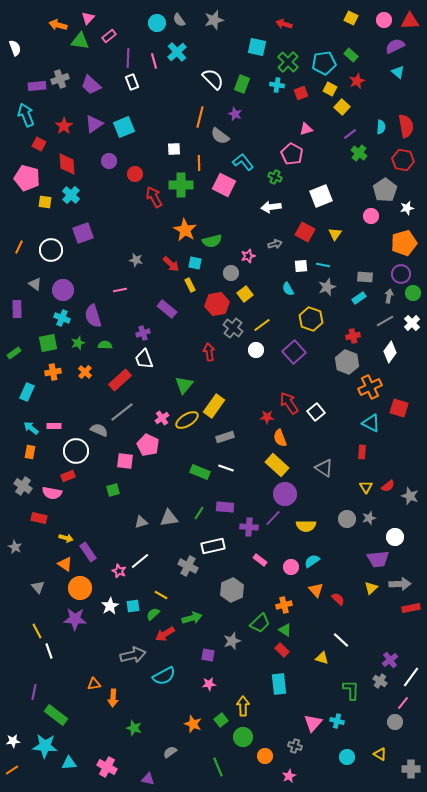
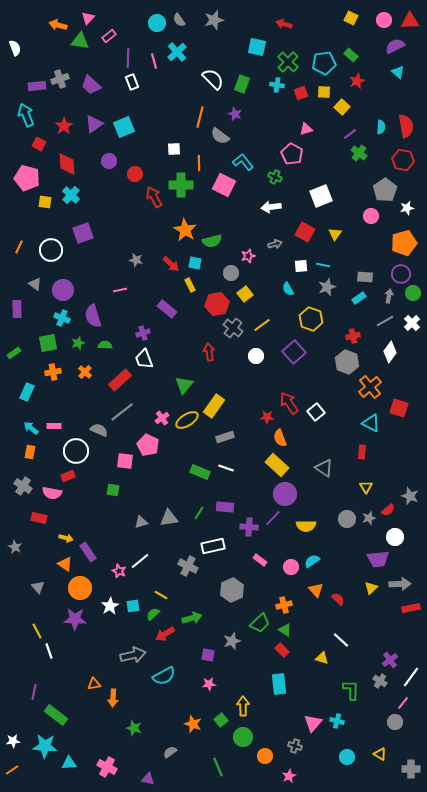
yellow square at (330, 89): moved 6 px left, 3 px down; rotated 24 degrees counterclockwise
white circle at (256, 350): moved 6 px down
orange cross at (370, 387): rotated 15 degrees counterclockwise
red semicircle at (388, 486): moved 24 px down
green square at (113, 490): rotated 24 degrees clockwise
